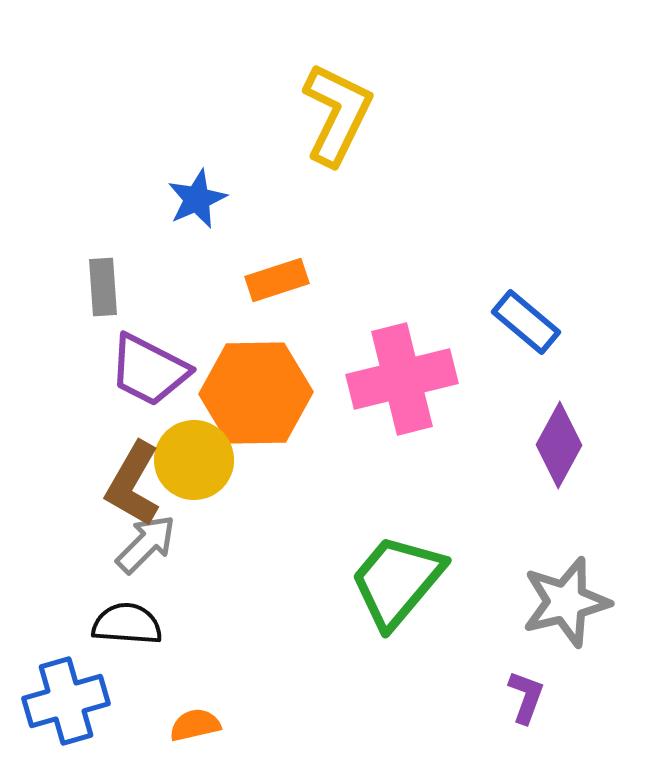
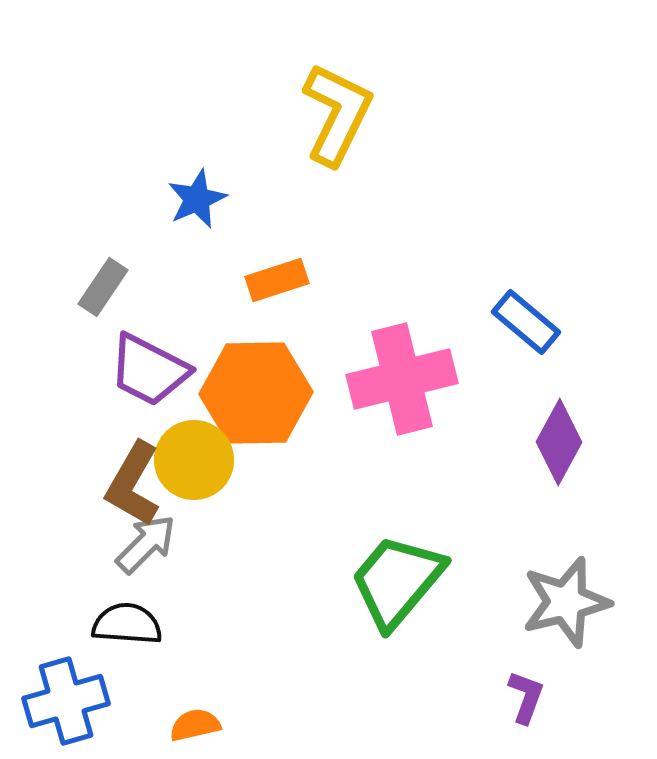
gray rectangle: rotated 38 degrees clockwise
purple diamond: moved 3 px up
